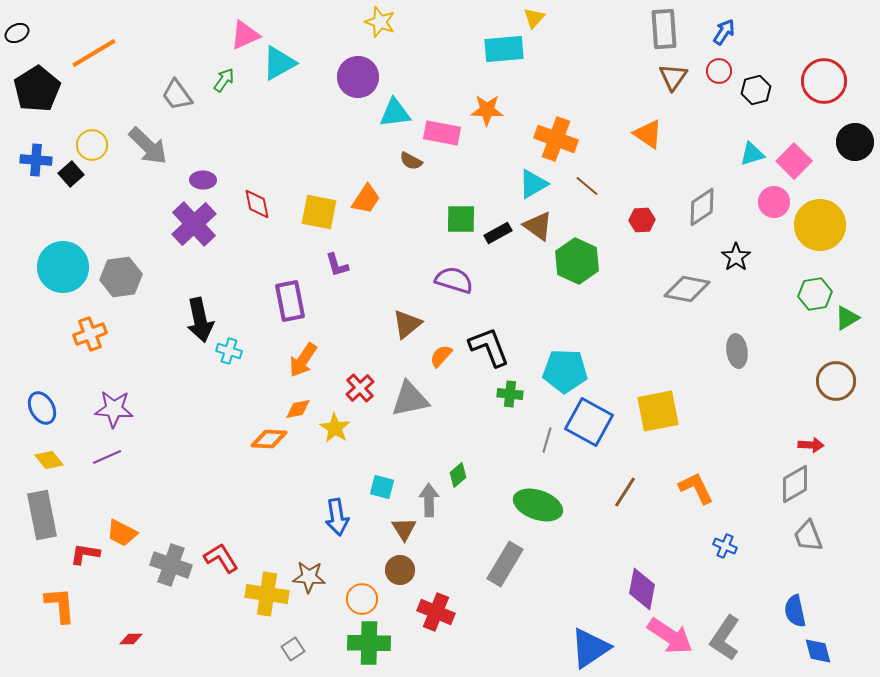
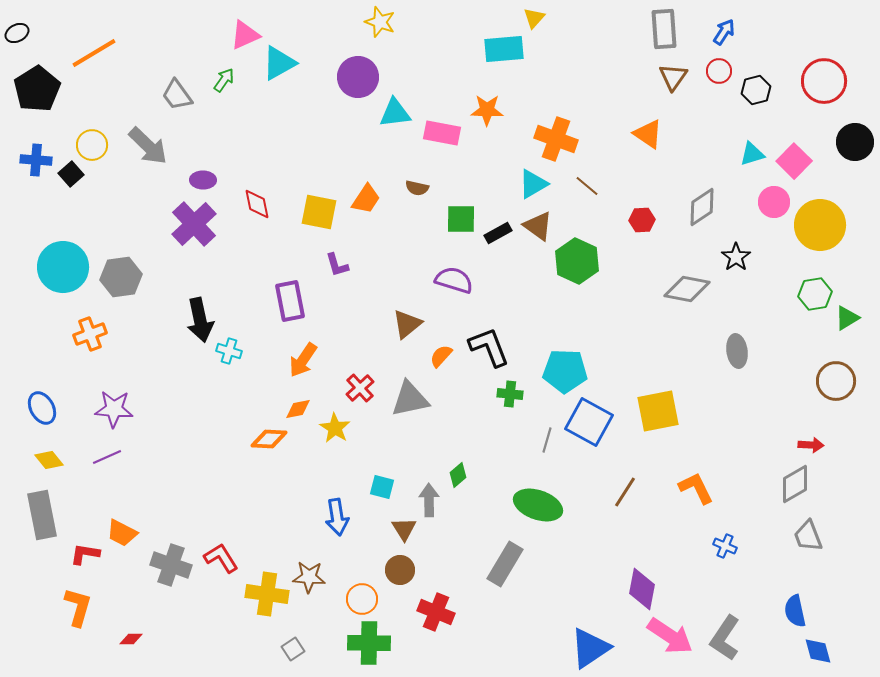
brown semicircle at (411, 161): moved 6 px right, 27 px down; rotated 15 degrees counterclockwise
orange L-shape at (60, 605): moved 18 px right, 2 px down; rotated 21 degrees clockwise
